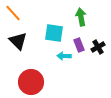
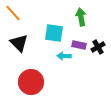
black triangle: moved 1 px right, 2 px down
purple rectangle: rotated 56 degrees counterclockwise
